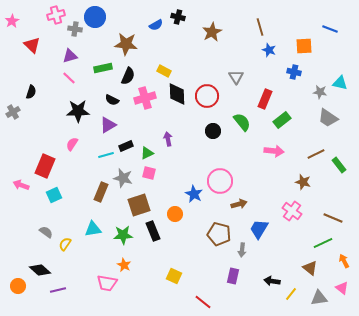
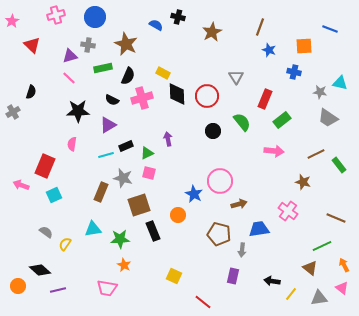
blue semicircle at (156, 25): rotated 120 degrees counterclockwise
brown line at (260, 27): rotated 36 degrees clockwise
gray cross at (75, 29): moved 13 px right, 16 px down
brown star at (126, 44): rotated 20 degrees clockwise
yellow rectangle at (164, 71): moved 1 px left, 2 px down
pink cross at (145, 98): moved 3 px left
pink semicircle at (72, 144): rotated 24 degrees counterclockwise
pink cross at (292, 211): moved 4 px left
orange circle at (175, 214): moved 3 px right, 1 px down
brown line at (333, 218): moved 3 px right
blue trapezoid at (259, 229): rotated 50 degrees clockwise
green star at (123, 235): moved 3 px left, 4 px down
green line at (323, 243): moved 1 px left, 3 px down
orange arrow at (344, 261): moved 4 px down
pink trapezoid at (107, 283): moved 5 px down
